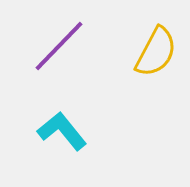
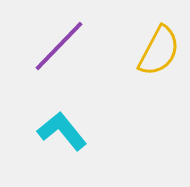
yellow semicircle: moved 3 px right, 1 px up
